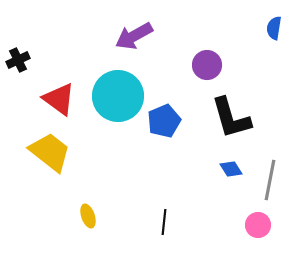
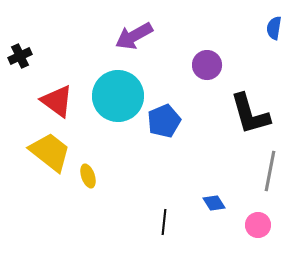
black cross: moved 2 px right, 4 px up
red triangle: moved 2 px left, 2 px down
black L-shape: moved 19 px right, 4 px up
blue diamond: moved 17 px left, 34 px down
gray line: moved 9 px up
yellow ellipse: moved 40 px up
